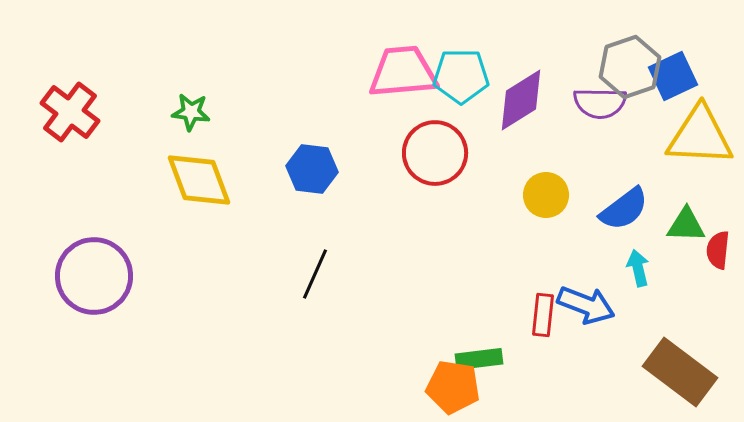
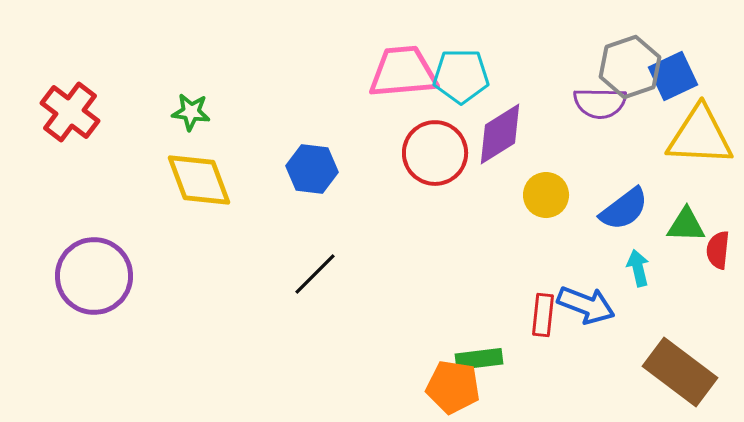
purple diamond: moved 21 px left, 34 px down
black line: rotated 21 degrees clockwise
